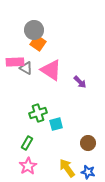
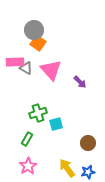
pink triangle: rotated 15 degrees clockwise
green rectangle: moved 4 px up
blue star: rotated 24 degrees counterclockwise
